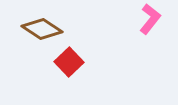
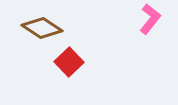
brown diamond: moved 1 px up
